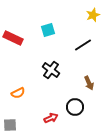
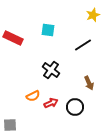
cyan square: rotated 24 degrees clockwise
orange semicircle: moved 15 px right, 3 px down
red arrow: moved 15 px up
